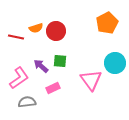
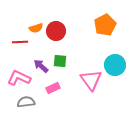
orange pentagon: moved 2 px left, 2 px down
red line: moved 4 px right, 5 px down; rotated 14 degrees counterclockwise
cyan circle: moved 2 px down
pink L-shape: rotated 120 degrees counterclockwise
gray semicircle: moved 1 px left
